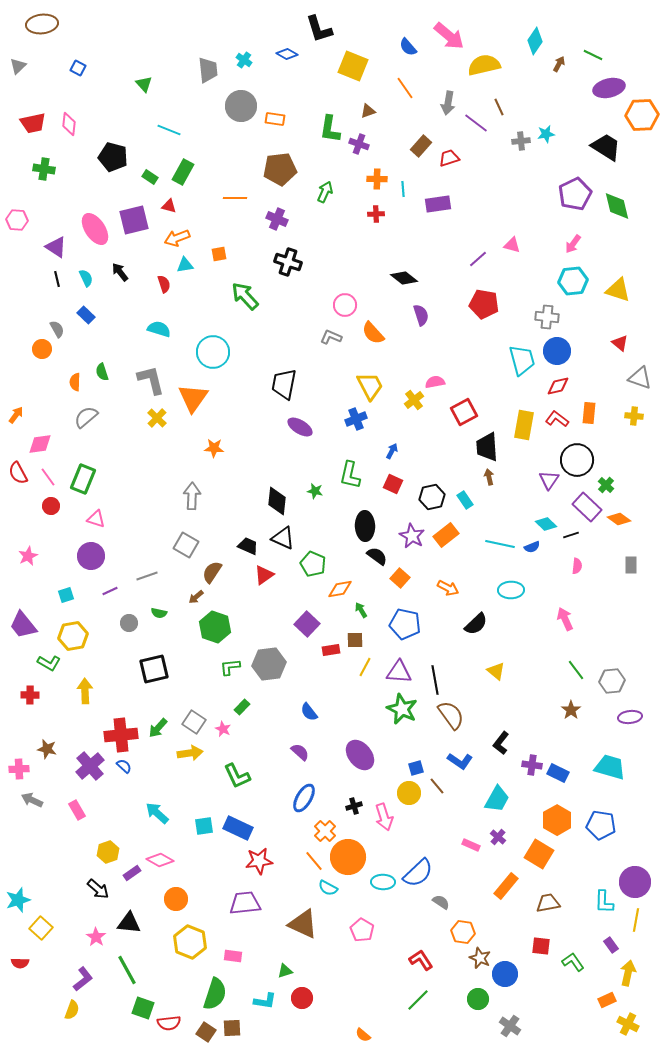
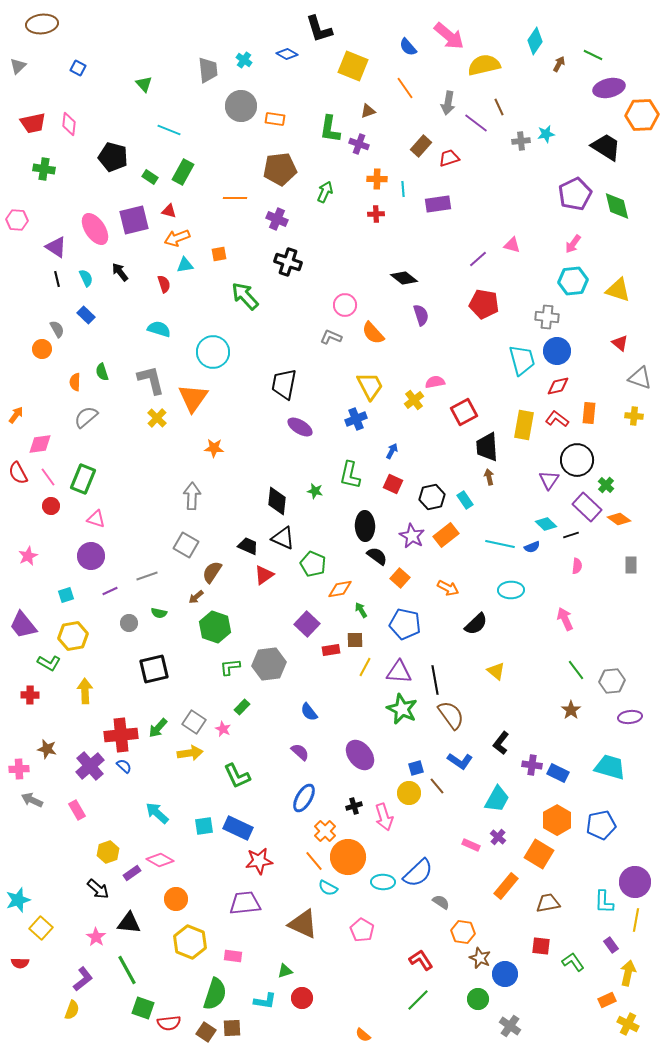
red triangle at (169, 206): moved 5 px down
blue pentagon at (601, 825): rotated 20 degrees counterclockwise
